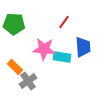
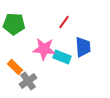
cyan rectangle: rotated 12 degrees clockwise
